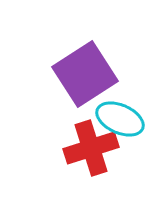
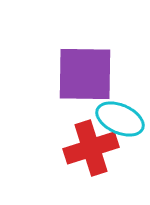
purple square: rotated 34 degrees clockwise
